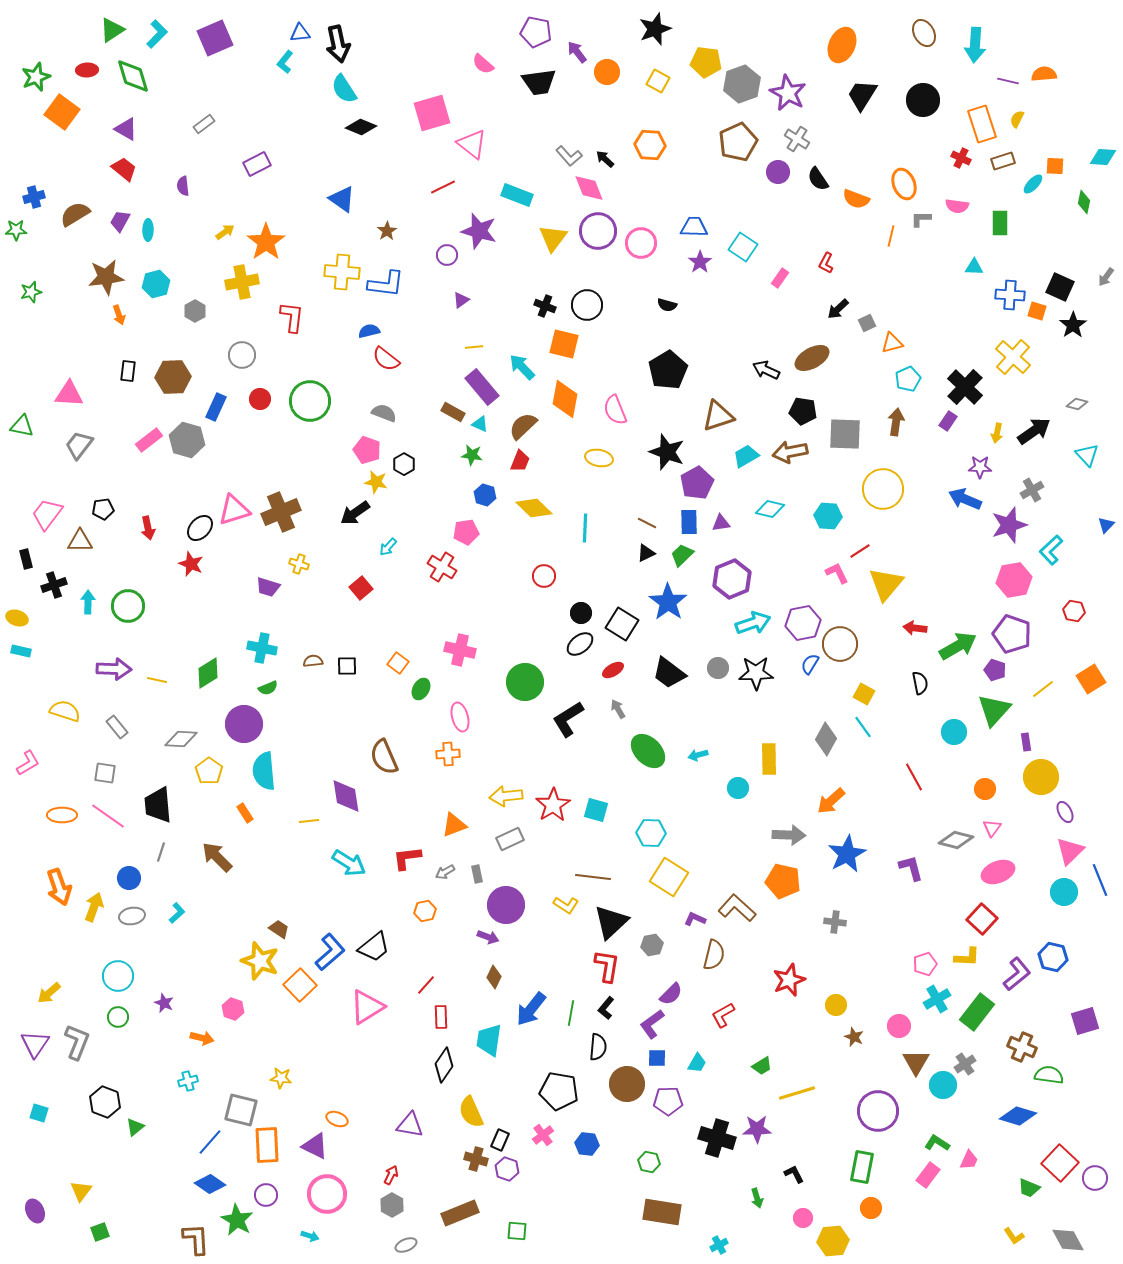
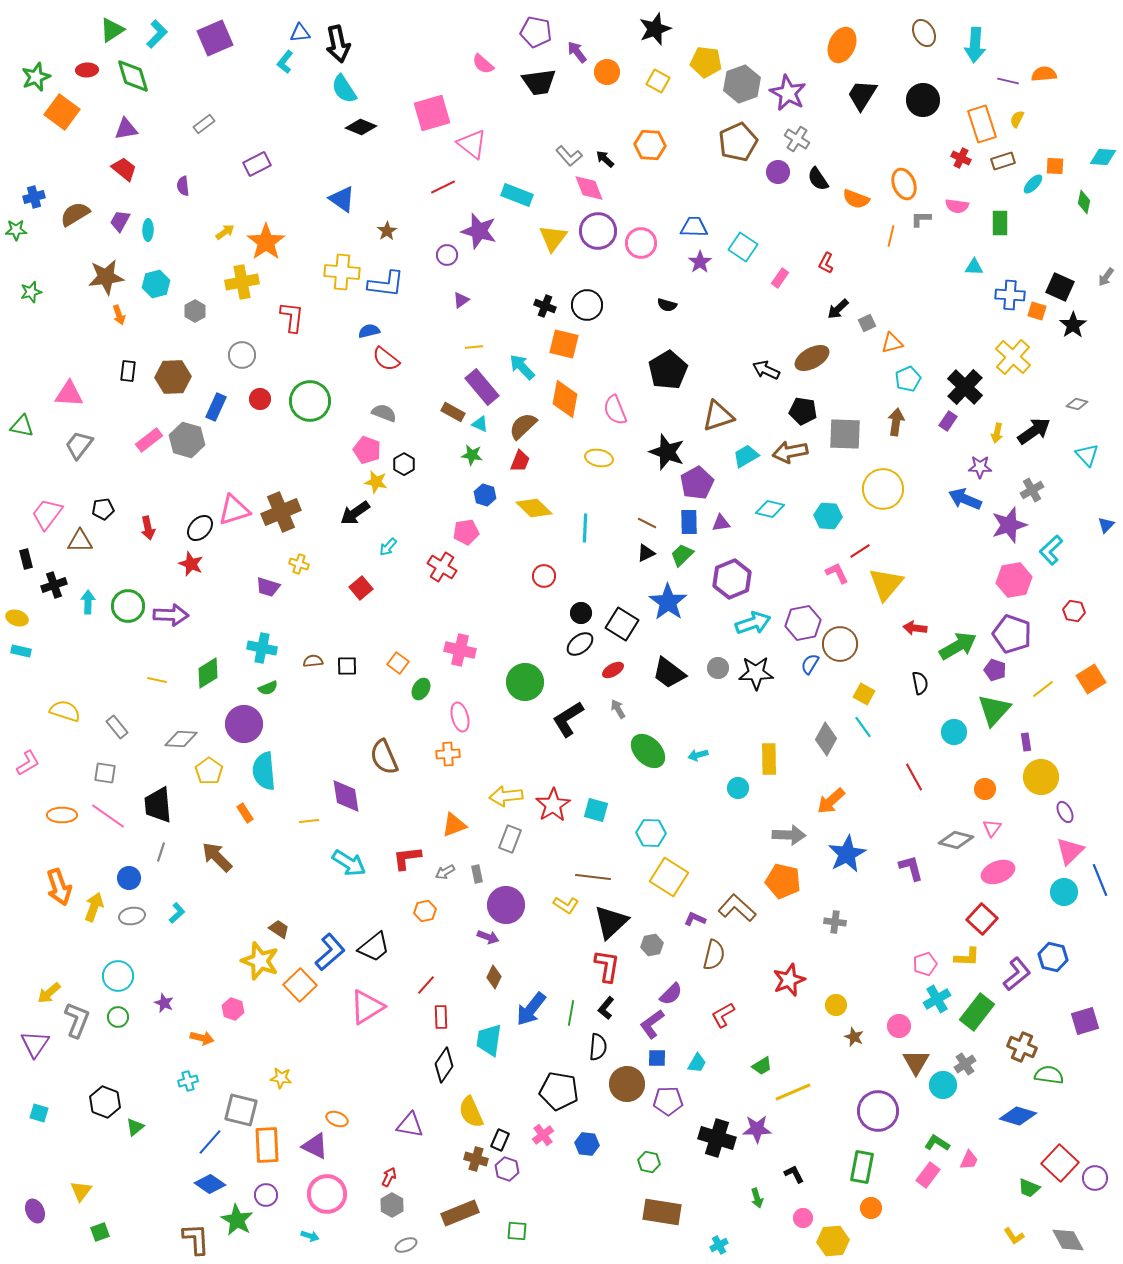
purple triangle at (126, 129): rotated 40 degrees counterclockwise
purple arrow at (114, 669): moved 57 px right, 54 px up
gray rectangle at (510, 839): rotated 44 degrees counterclockwise
gray L-shape at (77, 1042): moved 22 px up
yellow line at (797, 1093): moved 4 px left, 1 px up; rotated 6 degrees counterclockwise
red arrow at (391, 1175): moved 2 px left, 2 px down
